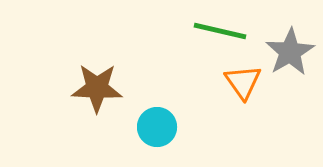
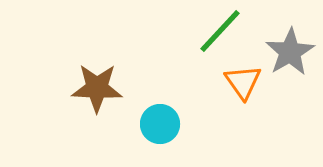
green line: rotated 60 degrees counterclockwise
cyan circle: moved 3 px right, 3 px up
